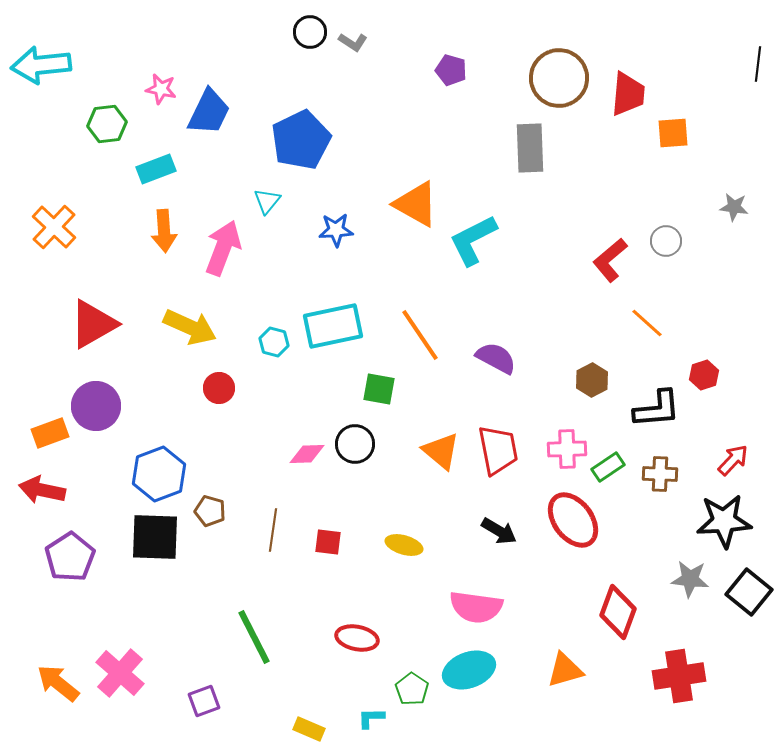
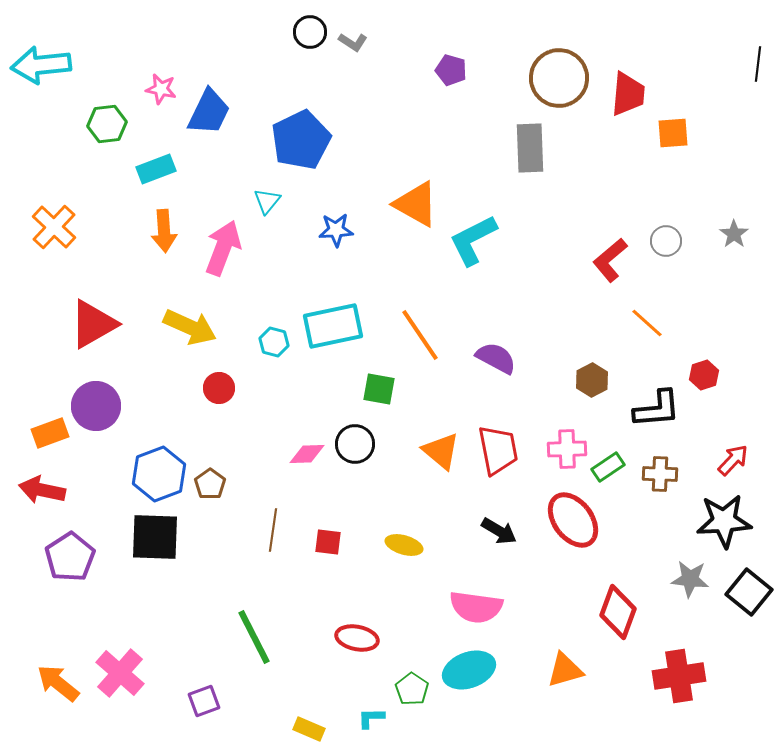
gray star at (734, 207): moved 27 px down; rotated 28 degrees clockwise
brown pentagon at (210, 511): moved 27 px up; rotated 20 degrees clockwise
